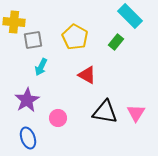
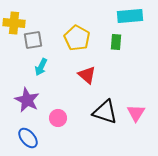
cyan rectangle: rotated 50 degrees counterclockwise
yellow cross: moved 1 px down
yellow pentagon: moved 2 px right, 1 px down
green rectangle: rotated 35 degrees counterclockwise
red triangle: rotated 12 degrees clockwise
purple star: rotated 15 degrees counterclockwise
black triangle: rotated 8 degrees clockwise
blue ellipse: rotated 20 degrees counterclockwise
